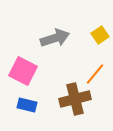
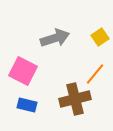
yellow square: moved 2 px down
